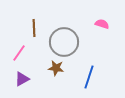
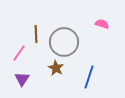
brown line: moved 2 px right, 6 px down
brown star: rotated 21 degrees clockwise
purple triangle: rotated 28 degrees counterclockwise
